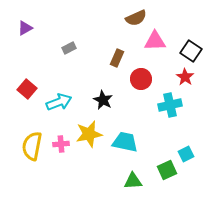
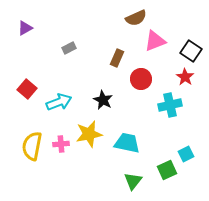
pink triangle: rotated 20 degrees counterclockwise
cyan trapezoid: moved 2 px right, 1 px down
green triangle: rotated 48 degrees counterclockwise
